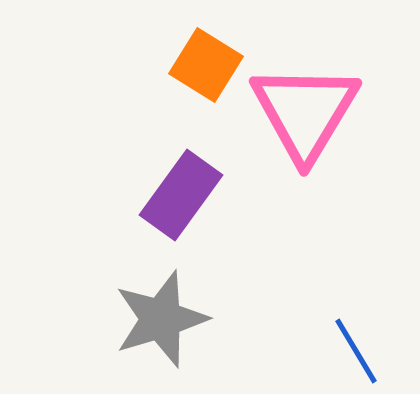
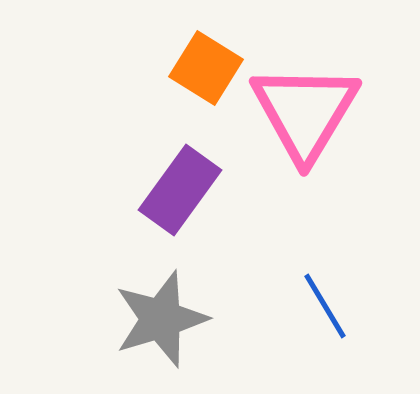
orange square: moved 3 px down
purple rectangle: moved 1 px left, 5 px up
blue line: moved 31 px left, 45 px up
